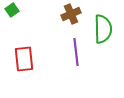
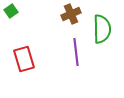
green square: moved 1 px left, 1 px down
green semicircle: moved 1 px left
red rectangle: rotated 10 degrees counterclockwise
